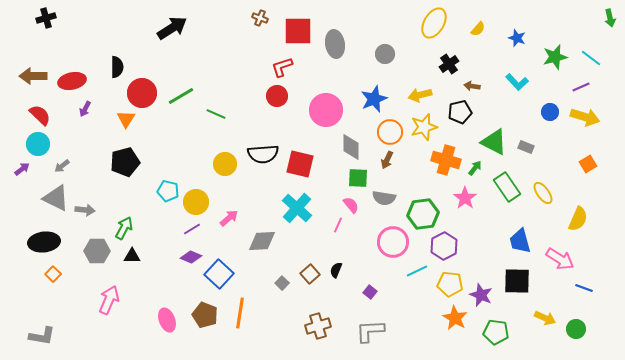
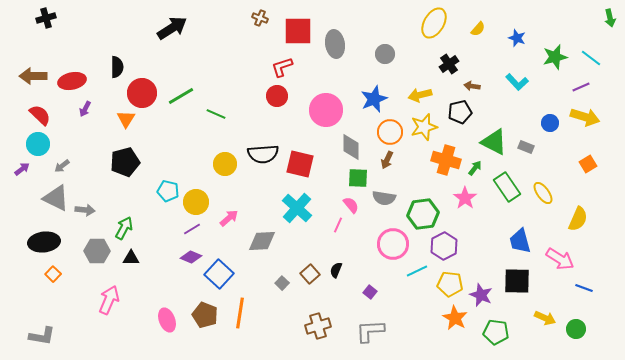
blue circle at (550, 112): moved 11 px down
pink circle at (393, 242): moved 2 px down
black triangle at (132, 256): moved 1 px left, 2 px down
